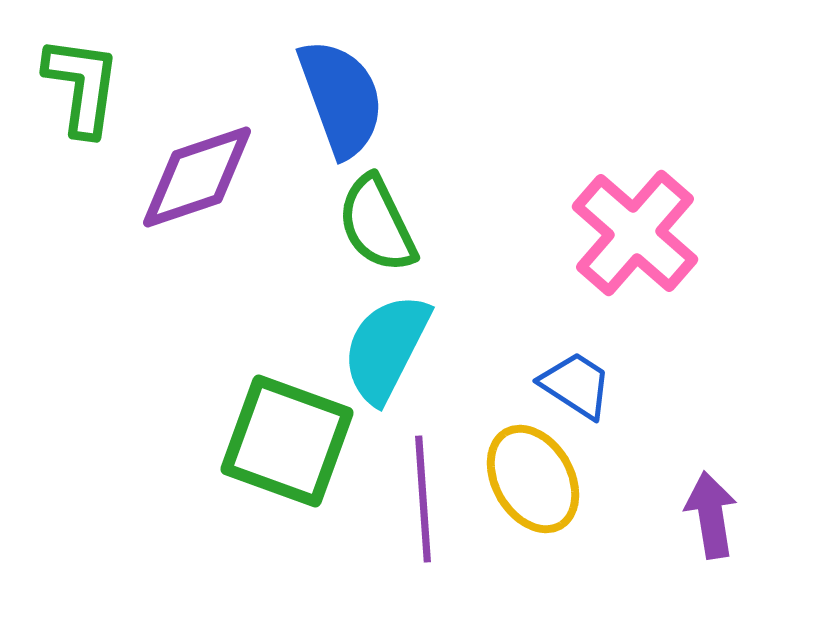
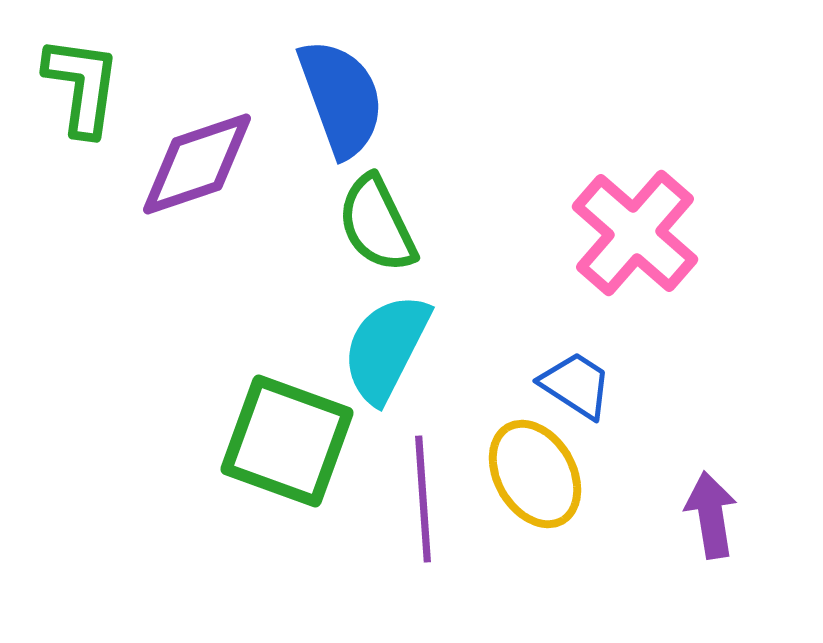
purple diamond: moved 13 px up
yellow ellipse: moved 2 px right, 5 px up
